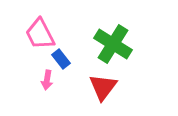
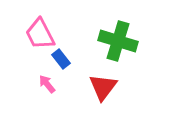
green cross: moved 5 px right, 3 px up; rotated 15 degrees counterclockwise
pink arrow: moved 4 px down; rotated 132 degrees clockwise
